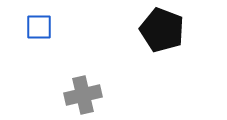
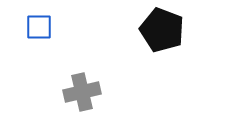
gray cross: moved 1 px left, 3 px up
